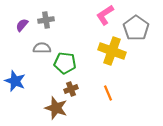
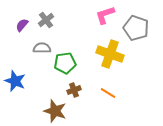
pink L-shape: rotated 15 degrees clockwise
gray cross: rotated 28 degrees counterclockwise
gray pentagon: rotated 15 degrees counterclockwise
yellow cross: moved 2 px left, 3 px down
green pentagon: rotated 15 degrees counterclockwise
brown cross: moved 3 px right, 1 px down
orange line: rotated 35 degrees counterclockwise
brown star: moved 1 px left, 3 px down
